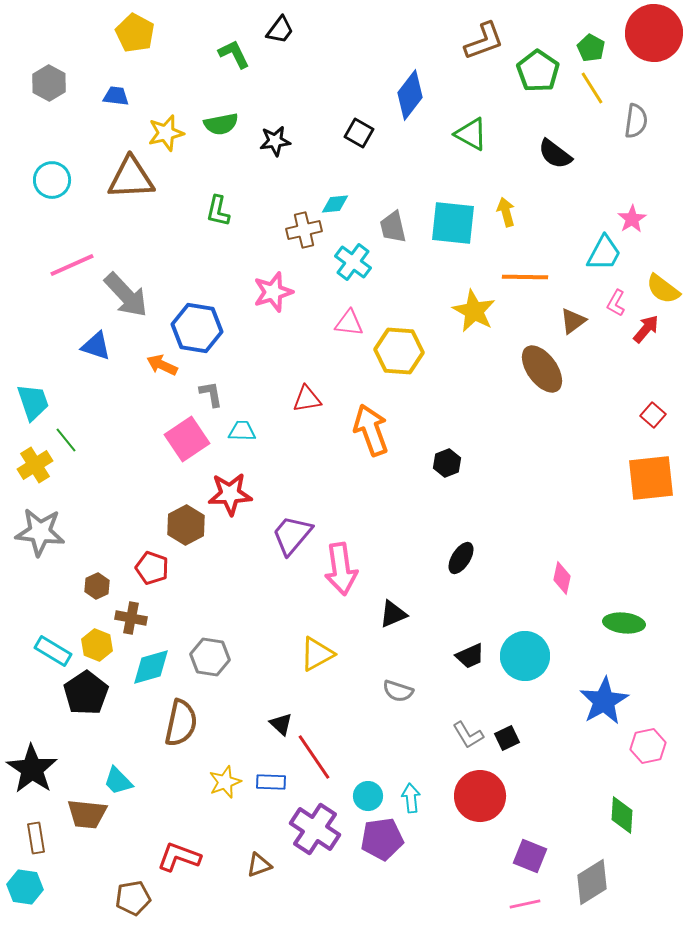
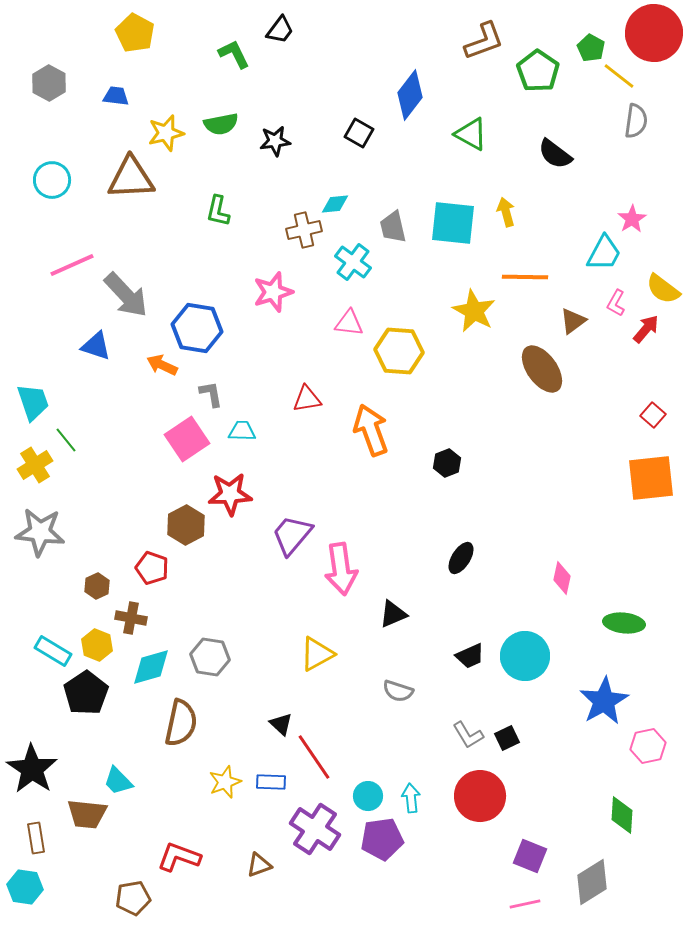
yellow line at (592, 88): moved 27 px right, 12 px up; rotated 20 degrees counterclockwise
